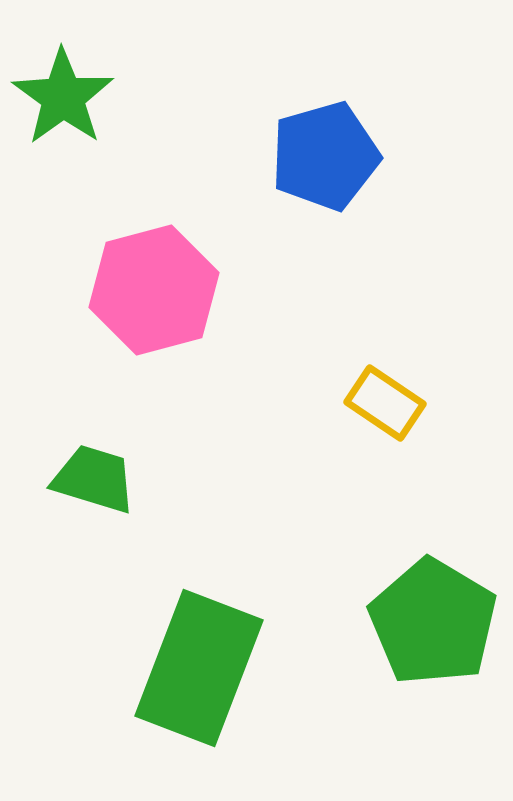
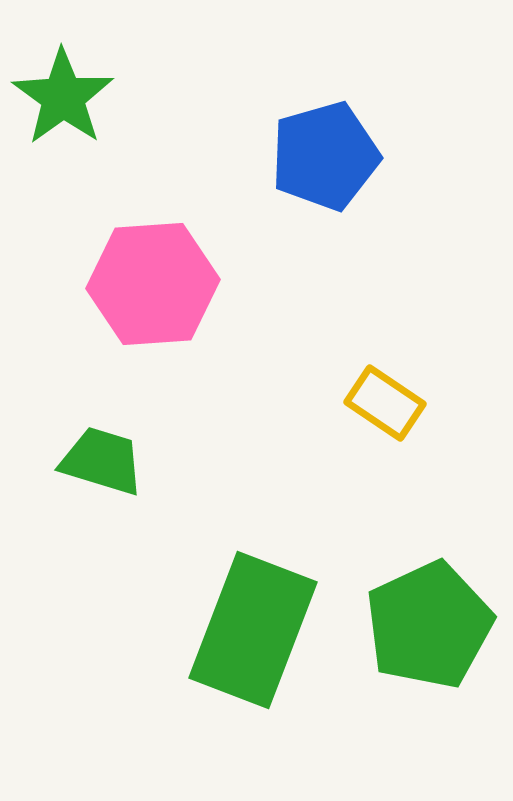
pink hexagon: moved 1 px left, 6 px up; rotated 11 degrees clockwise
green trapezoid: moved 8 px right, 18 px up
green pentagon: moved 4 px left, 3 px down; rotated 16 degrees clockwise
green rectangle: moved 54 px right, 38 px up
